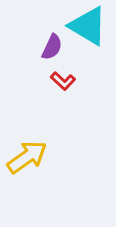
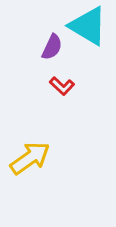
red L-shape: moved 1 px left, 5 px down
yellow arrow: moved 3 px right, 1 px down
